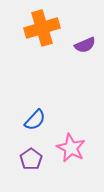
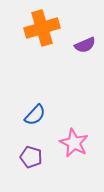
blue semicircle: moved 5 px up
pink star: moved 3 px right, 5 px up
purple pentagon: moved 2 px up; rotated 20 degrees counterclockwise
